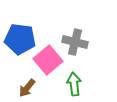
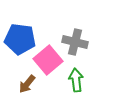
green arrow: moved 2 px right, 4 px up
brown arrow: moved 4 px up
